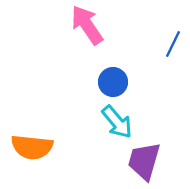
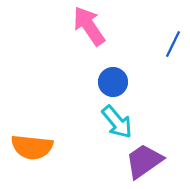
pink arrow: moved 2 px right, 1 px down
purple trapezoid: rotated 39 degrees clockwise
